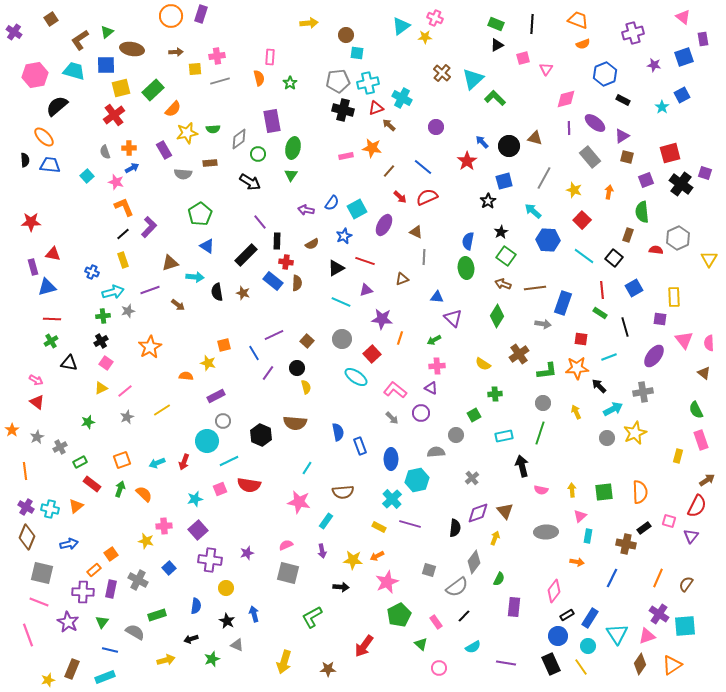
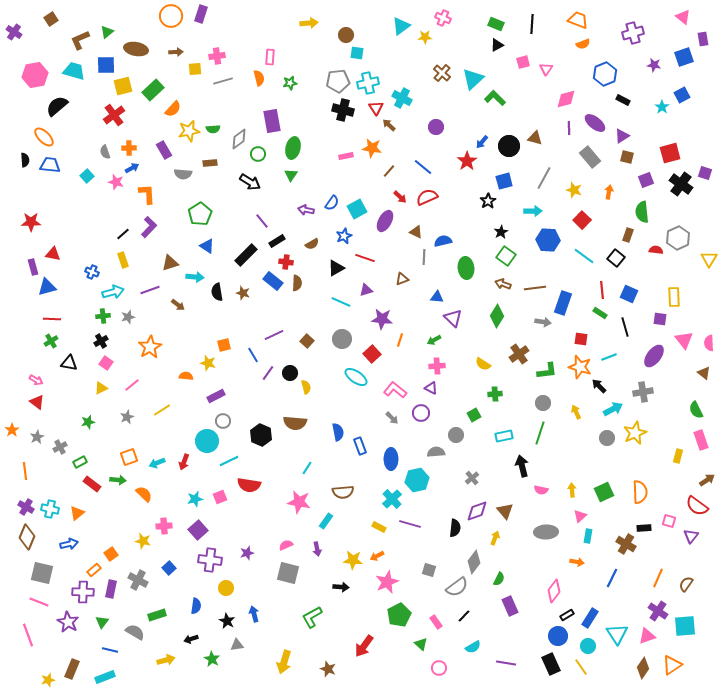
pink cross at (435, 18): moved 8 px right
brown L-shape at (80, 40): rotated 10 degrees clockwise
brown ellipse at (132, 49): moved 4 px right
pink square at (523, 58): moved 4 px down
gray line at (220, 81): moved 3 px right
green star at (290, 83): rotated 24 degrees clockwise
yellow square at (121, 88): moved 2 px right, 2 px up
red triangle at (376, 108): rotated 42 degrees counterclockwise
yellow star at (187, 133): moved 2 px right, 2 px up
blue arrow at (482, 142): rotated 96 degrees counterclockwise
orange L-shape at (124, 207): moved 23 px right, 13 px up; rotated 20 degrees clockwise
cyan arrow at (533, 211): rotated 138 degrees clockwise
purple line at (260, 222): moved 2 px right, 1 px up
purple ellipse at (384, 225): moved 1 px right, 4 px up
black rectangle at (277, 241): rotated 56 degrees clockwise
blue semicircle at (468, 241): moved 25 px left; rotated 66 degrees clockwise
black square at (614, 258): moved 2 px right
red line at (365, 261): moved 3 px up
blue square at (634, 288): moved 5 px left, 6 px down; rotated 36 degrees counterclockwise
gray star at (128, 311): moved 6 px down
gray arrow at (543, 324): moved 2 px up
orange line at (400, 338): moved 2 px down
blue line at (254, 353): moved 1 px left, 2 px down
black circle at (297, 368): moved 7 px left, 5 px down
orange star at (577, 368): moved 3 px right, 1 px up; rotated 20 degrees clockwise
pink line at (125, 391): moved 7 px right, 6 px up
orange square at (122, 460): moved 7 px right, 3 px up
green arrow at (120, 489): moved 2 px left, 9 px up; rotated 77 degrees clockwise
pink square at (220, 489): moved 8 px down
green square at (604, 492): rotated 18 degrees counterclockwise
orange triangle at (76, 506): moved 1 px right, 7 px down
red semicircle at (697, 506): rotated 100 degrees clockwise
purple diamond at (478, 513): moved 1 px left, 2 px up
black rectangle at (644, 528): rotated 32 degrees clockwise
yellow star at (146, 541): moved 3 px left
brown cross at (626, 544): rotated 18 degrees clockwise
purple arrow at (322, 551): moved 5 px left, 2 px up
purple rectangle at (514, 607): moved 4 px left, 1 px up; rotated 30 degrees counterclockwise
purple cross at (659, 614): moved 1 px left, 3 px up
gray triangle at (237, 645): rotated 32 degrees counterclockwise
green star at (212, 659): rotated 21 degrees counterclockwise
brown diamond at (640, 664): moved 3 px right, 4 px down
brown star at (328, 669): rotated 21 degrees clockwise
